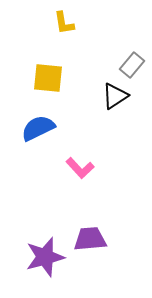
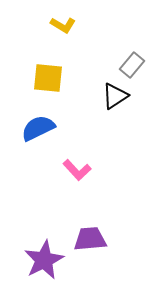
yellow L-shape: moved 1 px left, 2 px down; rotated 50 degrees counterclockwise
pink L-shape: moved 3 px left, 2 px down
purple star: moved 1 px left, 3 px down; rotated 12 degrees counterclockwise
